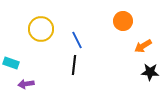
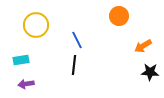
orange circle: moved 4 px left, 5 px up
yellow circle: moved 5 px left, 4 px up
cyan rectangle: moved 10 px right, 3 px up; rotated 28 degrees counterclockwise
